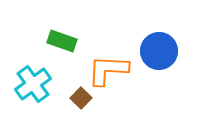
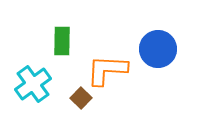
green rectangle: rotated 72 degrees clockwise
blue circle: moved 1 px left, 2 px up
orange L-shape: moved 1 px left
